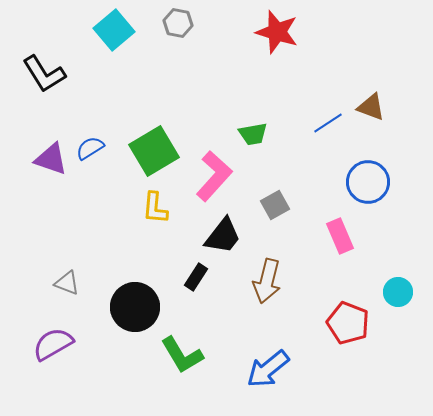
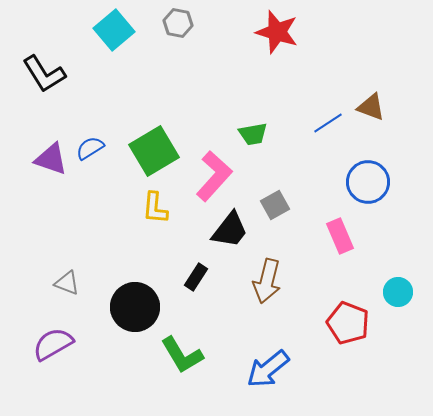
black trapezoid: moved 7 px right, 6 px up
